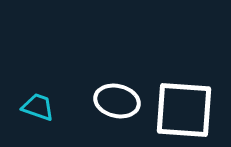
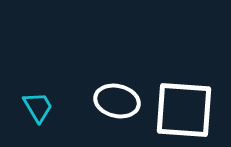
cyan trapezoid: rotated 40 degrees clockwise
